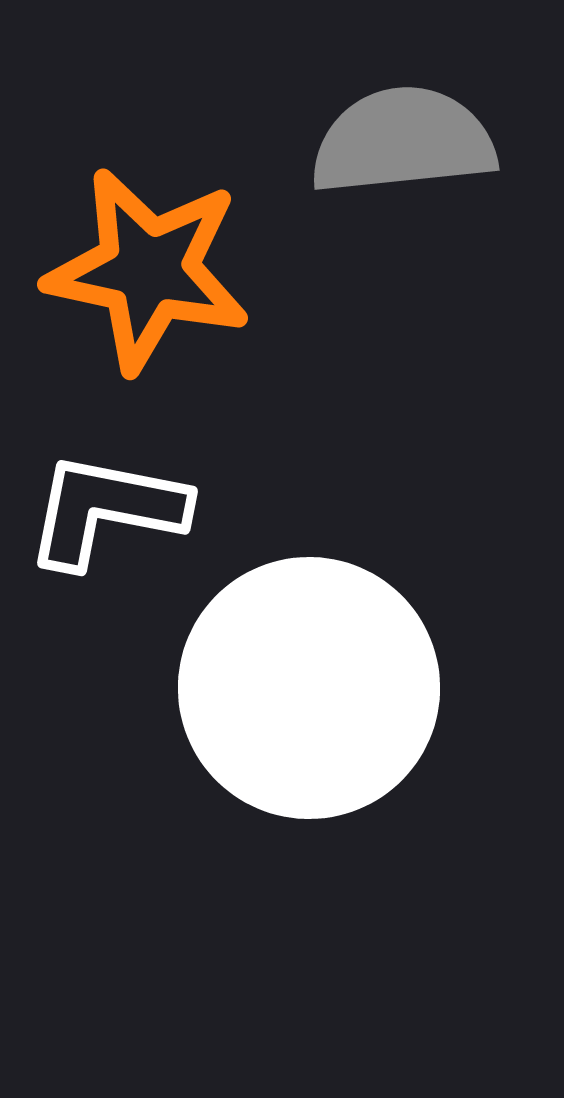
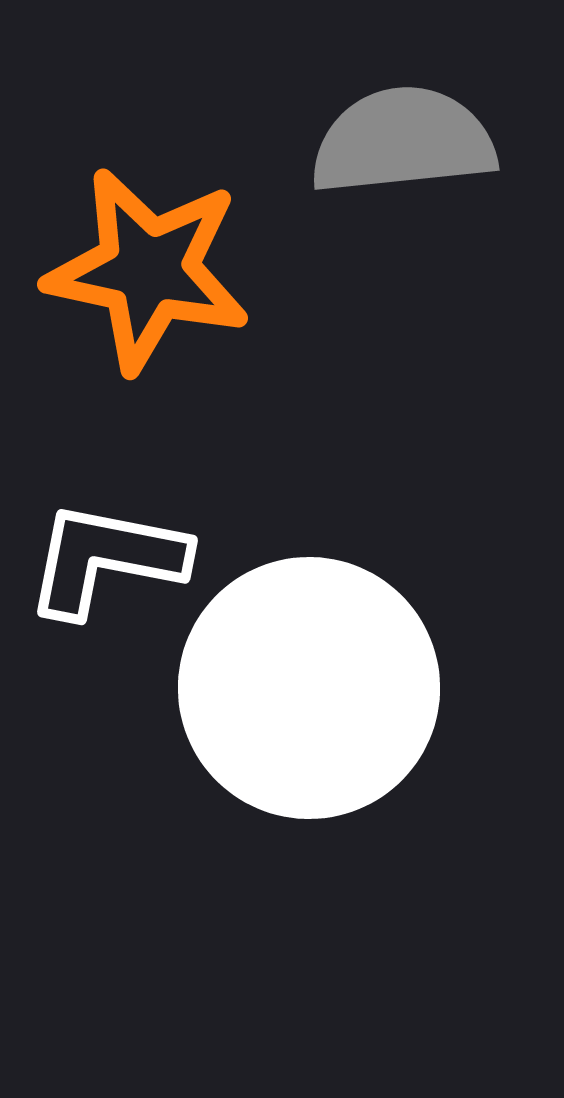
white L-shape: moved 49 px down
